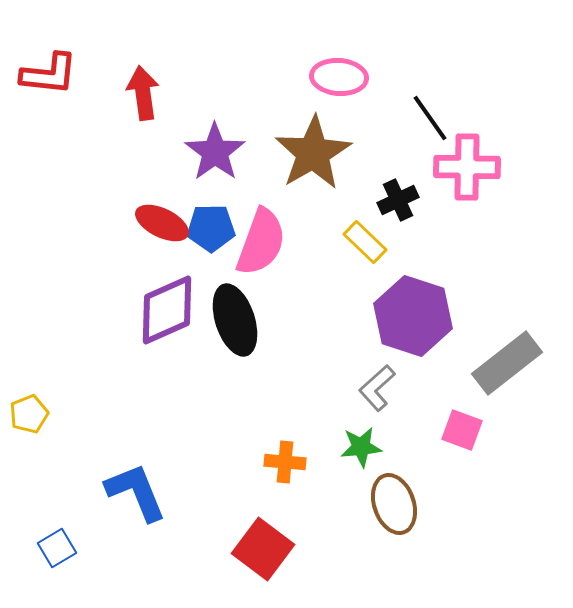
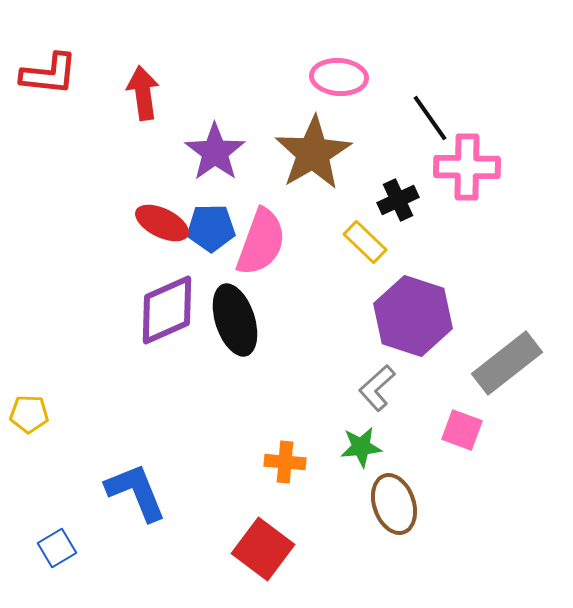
yellow pentagon: rotated 24 degrees clockwise
